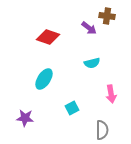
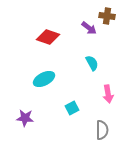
cyan semicircle: rotated 105 degrees counterclockwise
cyan ellipse: rotated 30 degrees clockwise
pink arrow: moved 3 px left
